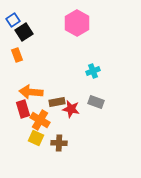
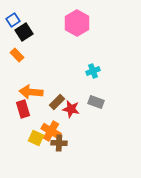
orange rectangle: rotated 24 degrees counterclockwise
brown rectangle: rotated 35 degrees counterclockwise
orange cross: moved 11 px right, 11 px down
